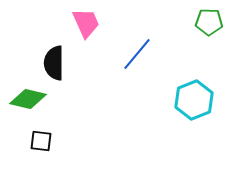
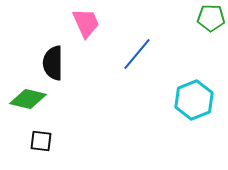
green pentagon: moved 2 px right, 4 px up
black semicircle: moved 1 px left
